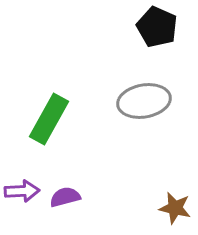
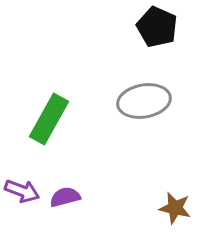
purple arrow: rotated 24 degrees clockwise
